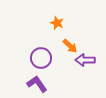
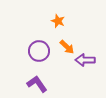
orange star: moved 1 px right, 2 px up
orange arrow: moved 3 px left, 1 px down
purple circle: moved 2 px left, 7 px up
